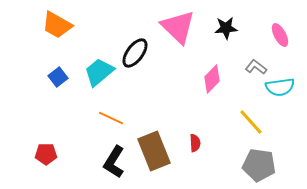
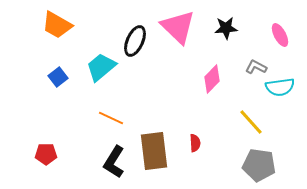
black ellipse: moved 12 px up; rotated 12 degrees counterclockwise
gray L-shape: rotated 10 degrees counterclockwise
cyan trapezoid: moved 2 px right, 5 px up
brown rectangle: rotated 15 degrees clockwise
